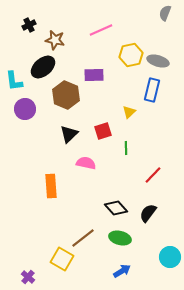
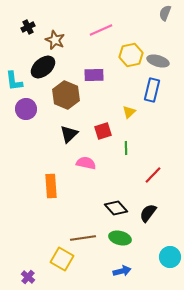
black cross: moved 1 px left, 2 px down
brown star: rotated 12 degrees clockwise
purple circle: moved 1 px right
brown line: rotated 30 degrees clockwise
blue arrow: rotated 18 degrees clockwise
